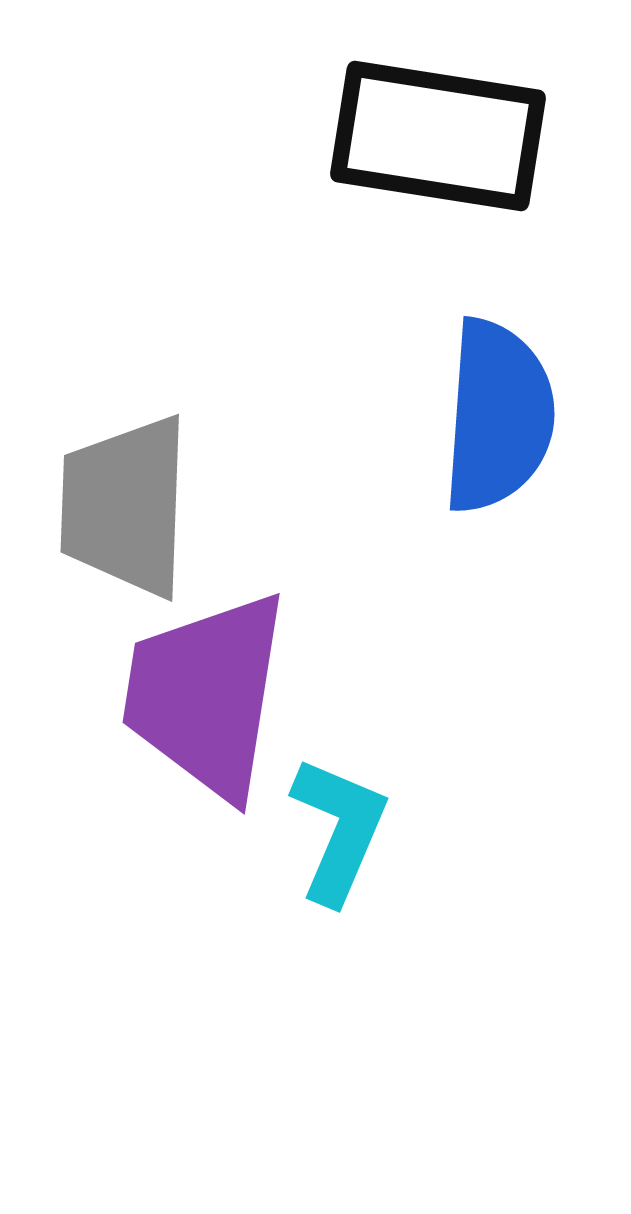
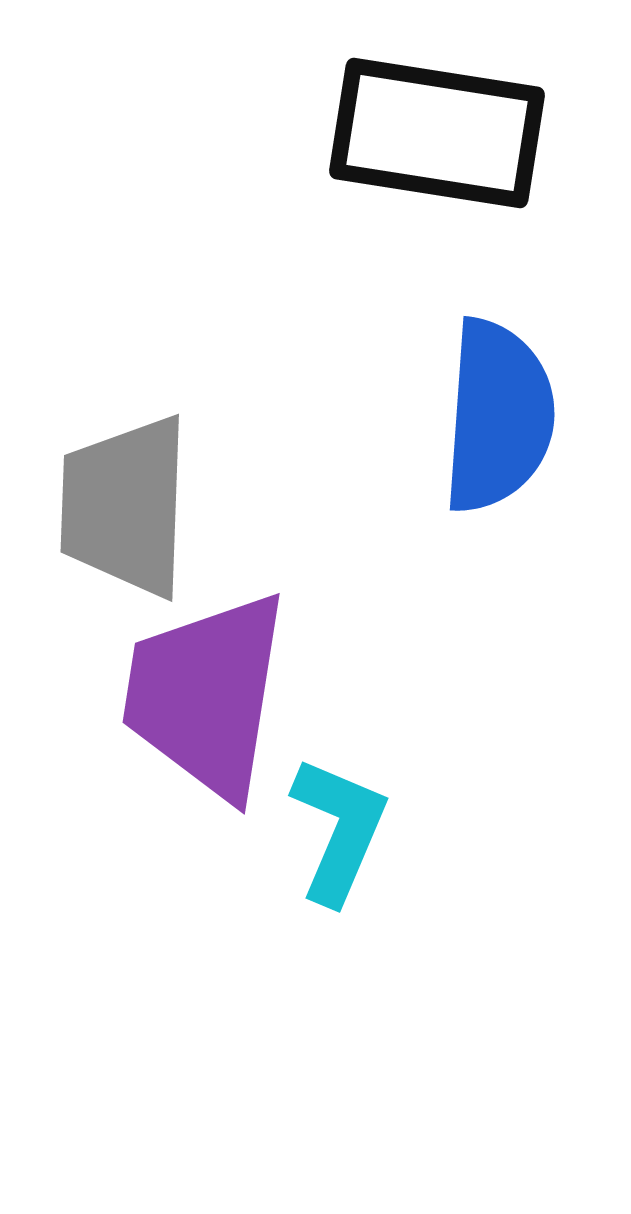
black rectangle: moved 1 px left, 3 px up
